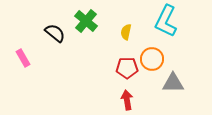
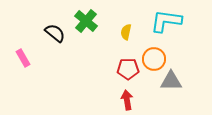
cyan L-shape: rotated 72 degrees clockwise
orange circle: moved 2 px right
red pentagon: moved 1 px right, 1 px down
gray triangle: moved 2 px left, 2 px up
